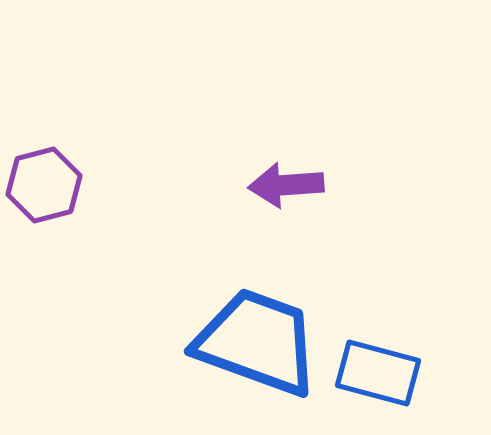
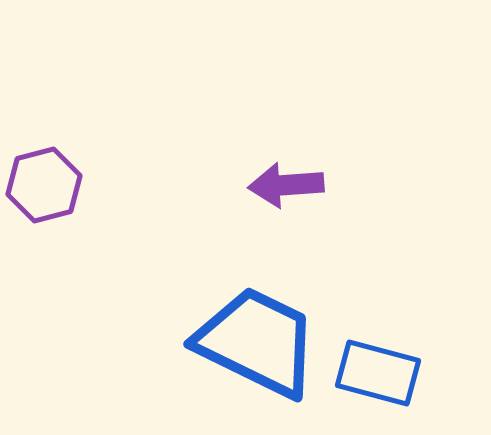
blue trapezoid: rotated 6 degrees clockwise
